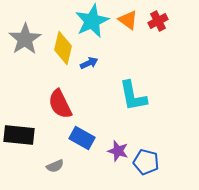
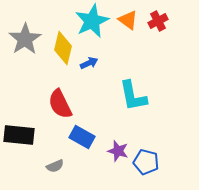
blue rectangle: moved 1 px up
